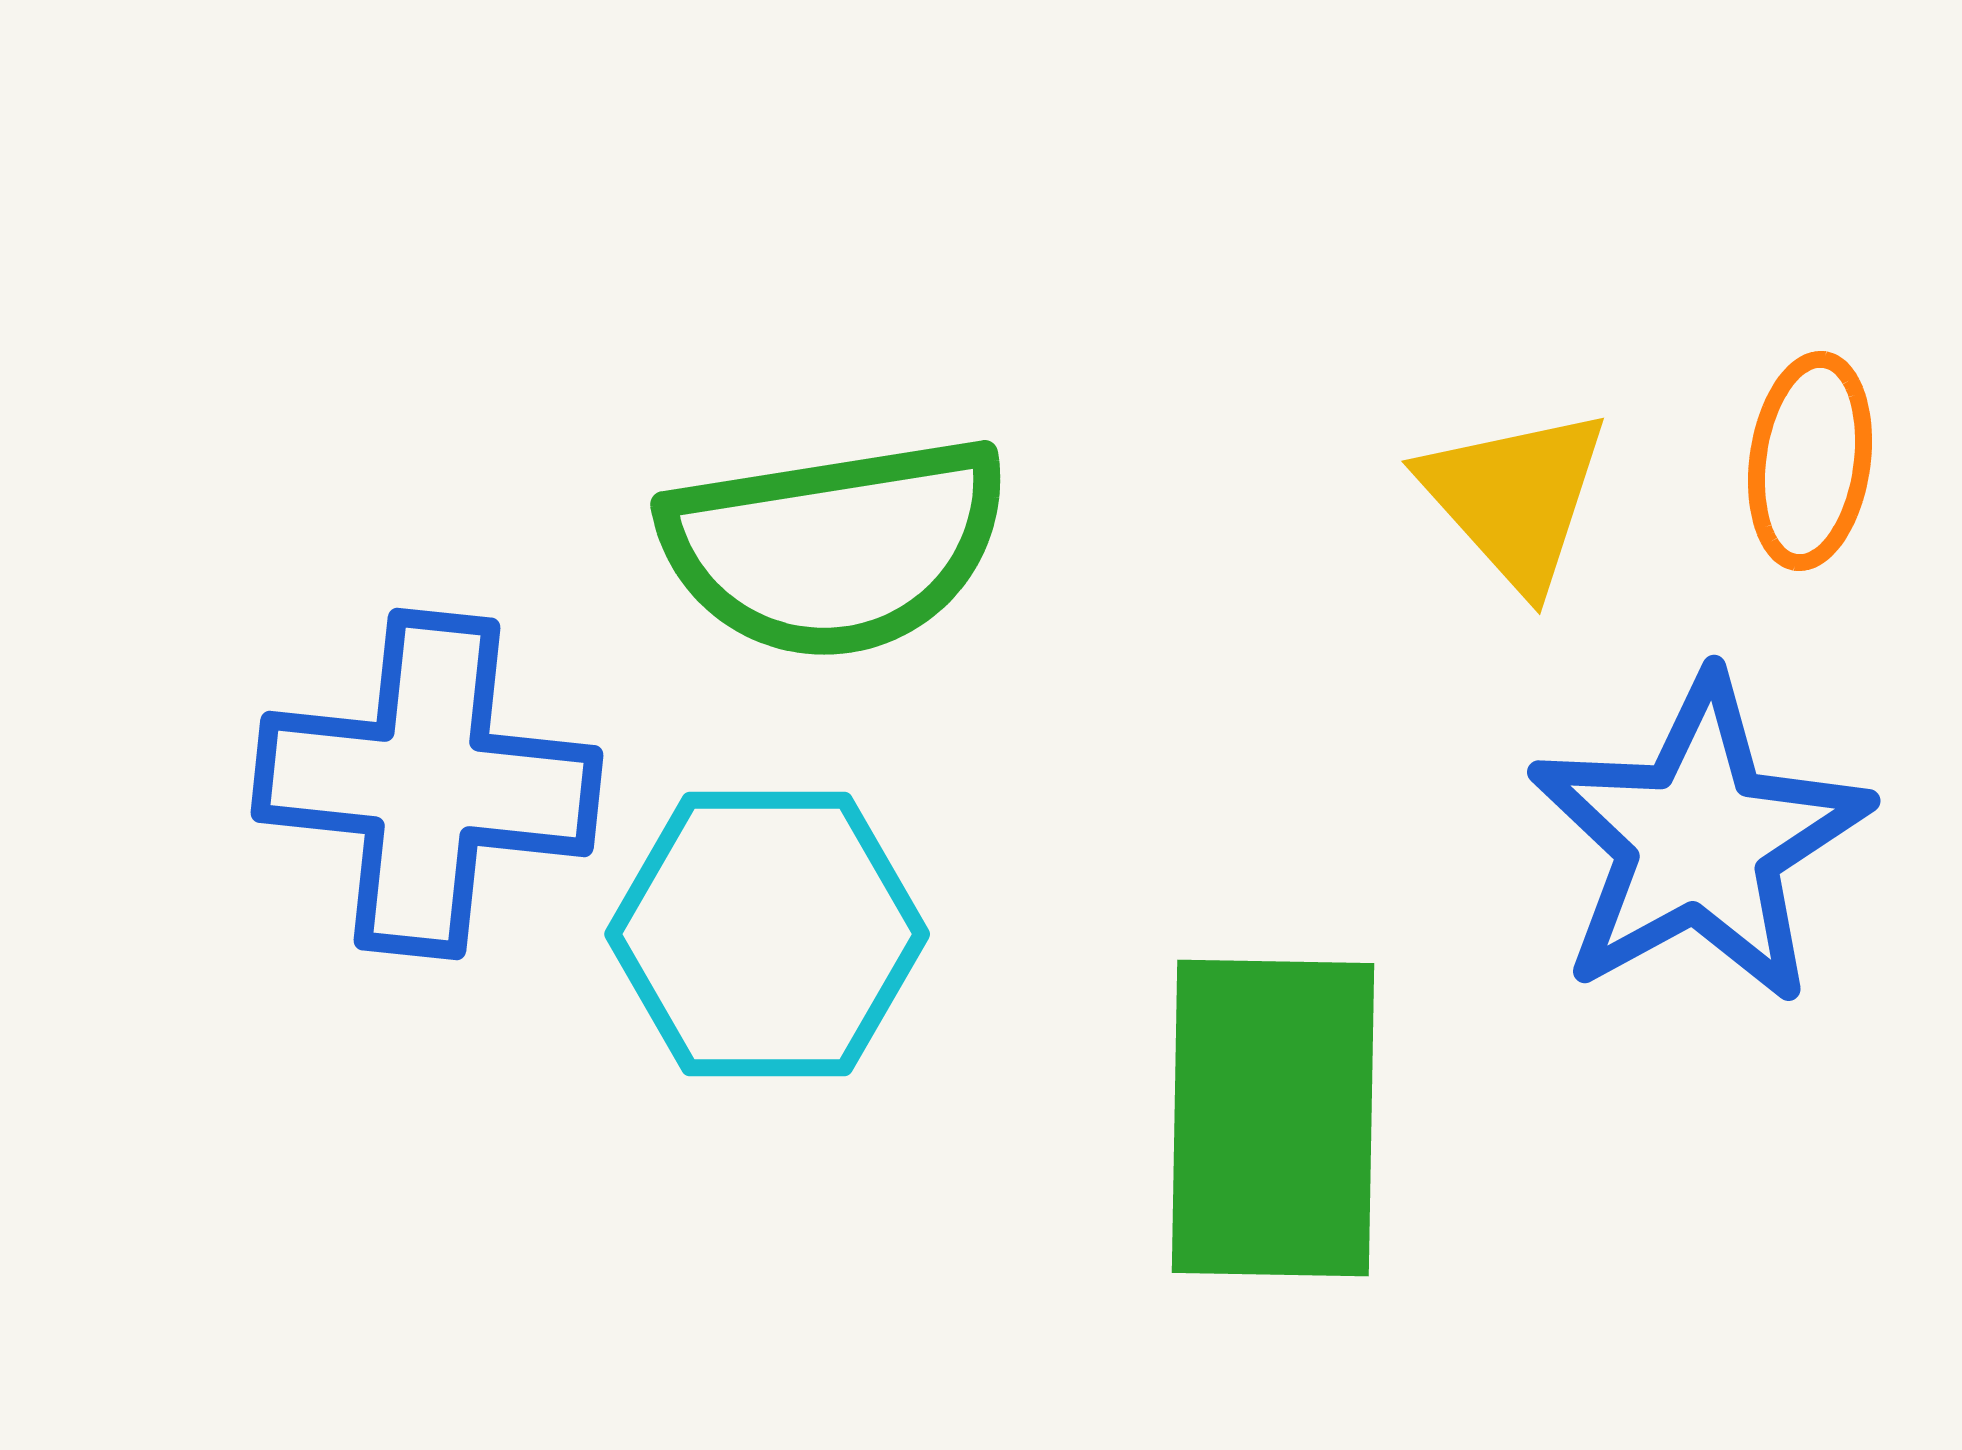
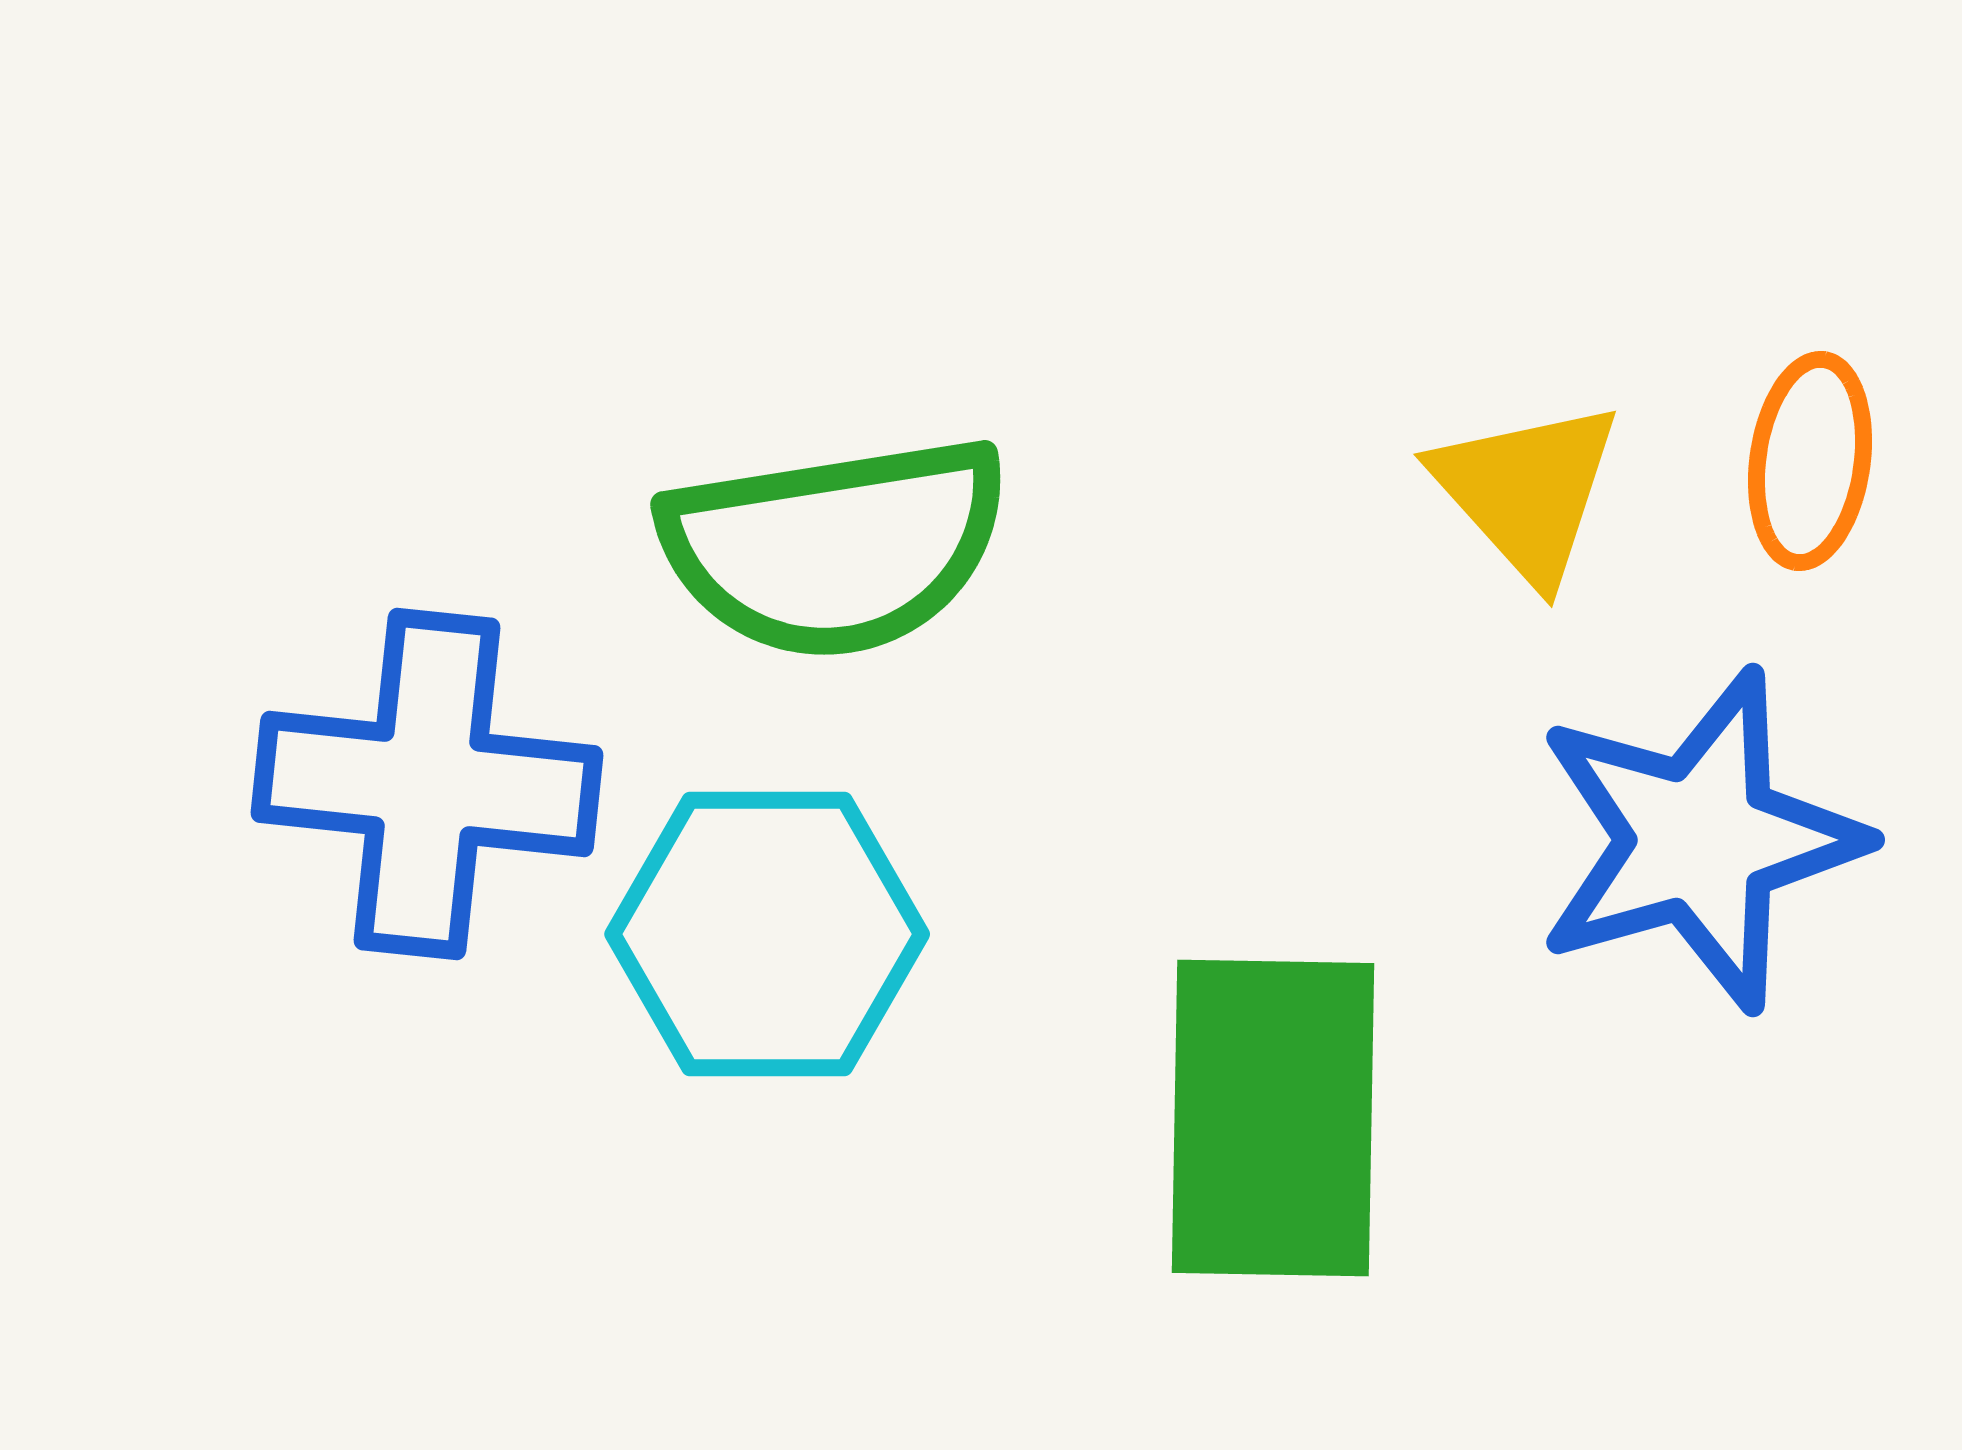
yellow triangle: moved 12 px right, 7 px up
blue star: rotated 13 degrees clockwise
